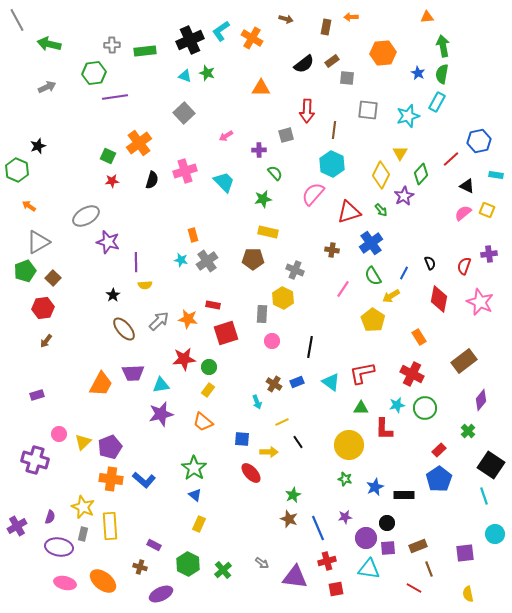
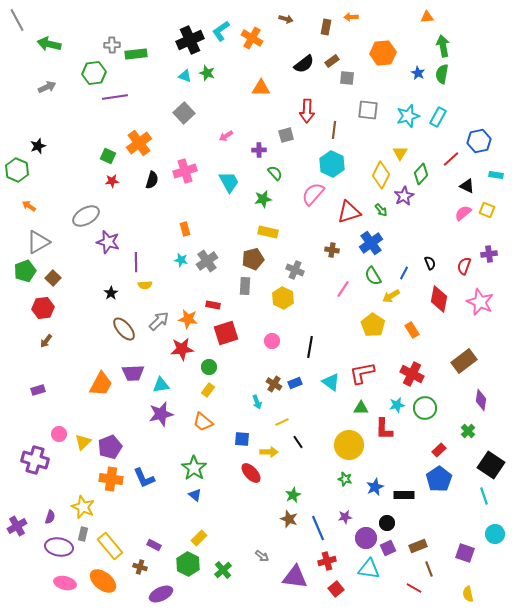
green rectangle at (145, 51): moved 9 px left, 3 px down
cyan rectangle at (437, 102): moved 1 px right, 15 px down
cyan trapezoid at (224, 182): moved 5 px right; rotated 15 degrees clockwise
orange rectangle at (193, 235): moved 8 px left, 6 px up
brown pentagon at (253, 259): rotated 15 degrees counterclockwise
black star at (113, 295): moved 2 px left, 2 px up
gray rectangle at (262, 314): moved 17 px left, 28 px up
yellow pentagon at (373, 320): moved 5 px down
orange rectangle at (419, 337): moved 7 px left, 7 px up
red star at (184, 359): moved 2 px left, 10 px up
blue rectangle at (297, 382): moved 2 px left, 1 px down
purple rectangle at (37, 395): moved 1 px right, 5 px up
purple diamond at (481, 400): rotated 30 degrees counterclockwise
blue L-shape at (144, 480): moved 2 px up; rotated 25 degrees clockwise
yellow rectangle at (199, 524): moved 14 px down; rotated 21 degrees clockwise
yellow rectangle at (110, 526): moved 20 px down; rotated 36 degrees counterclockwise
purple square at (388, 548): rotated 21 degrees counterclockwise
purple square at (465, 553): rotated 24 degrees clockwise
gray arrow at (262, 563): moved 7 px up
red square at (336, 589): rotated 28 degrees counterclockwise
